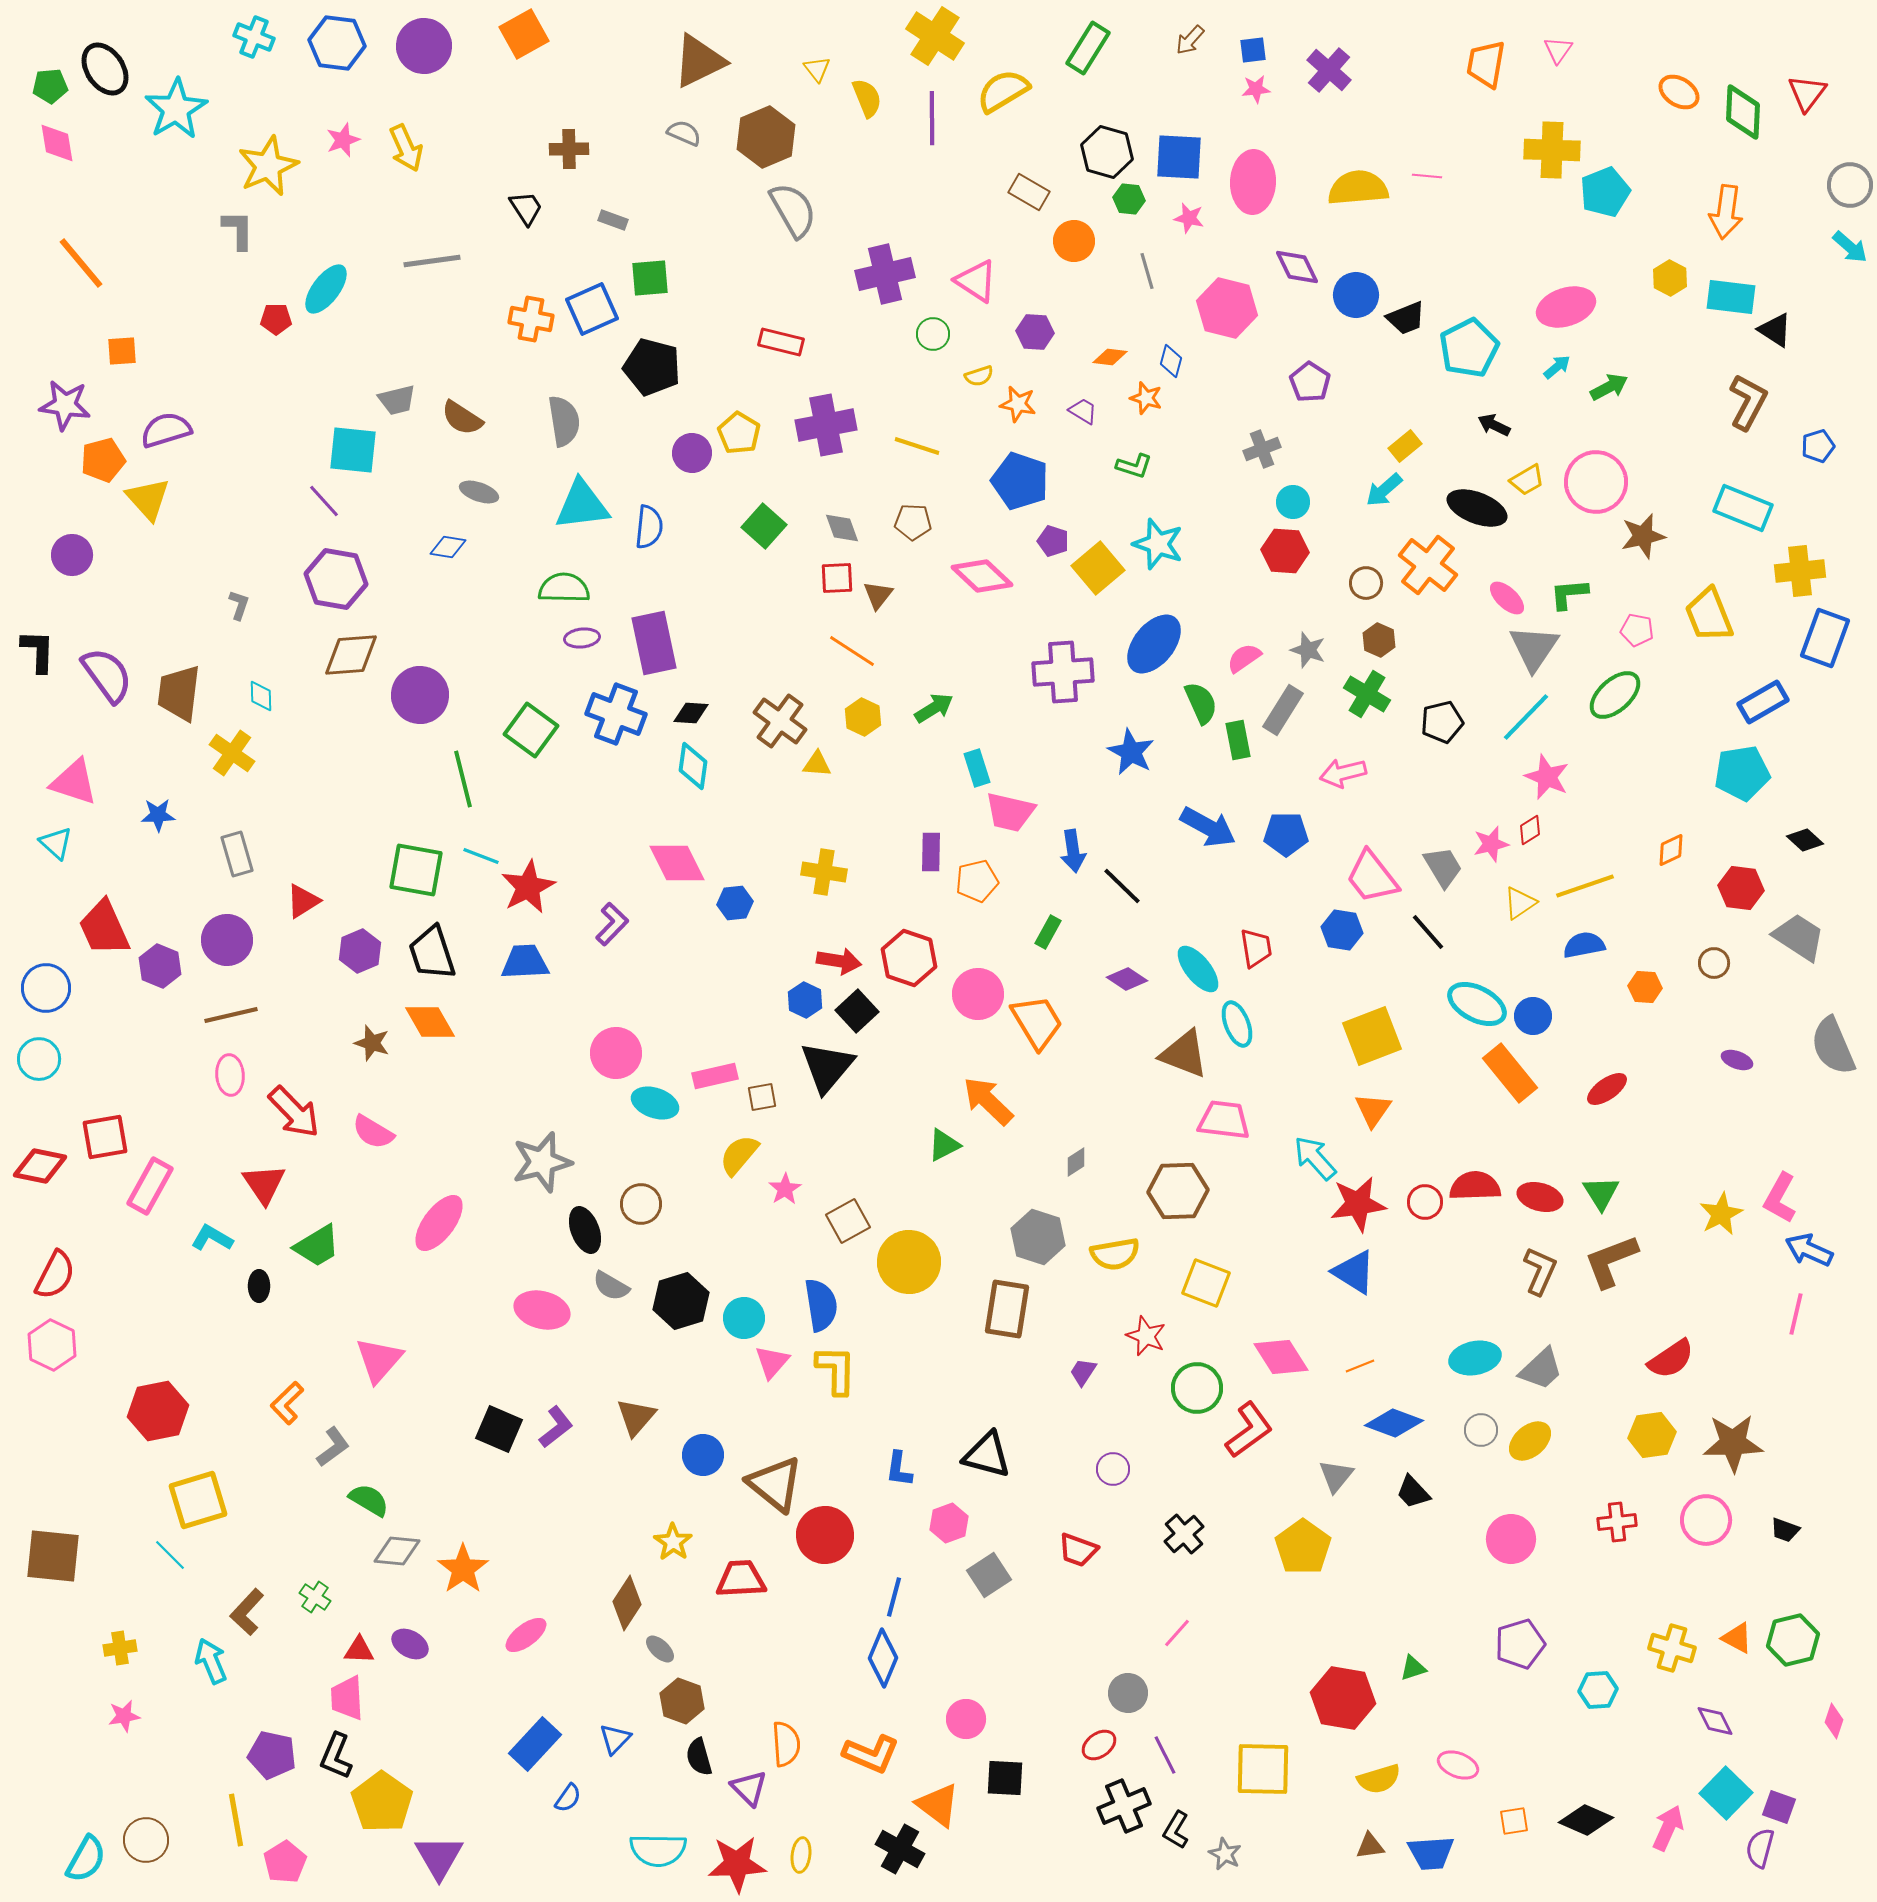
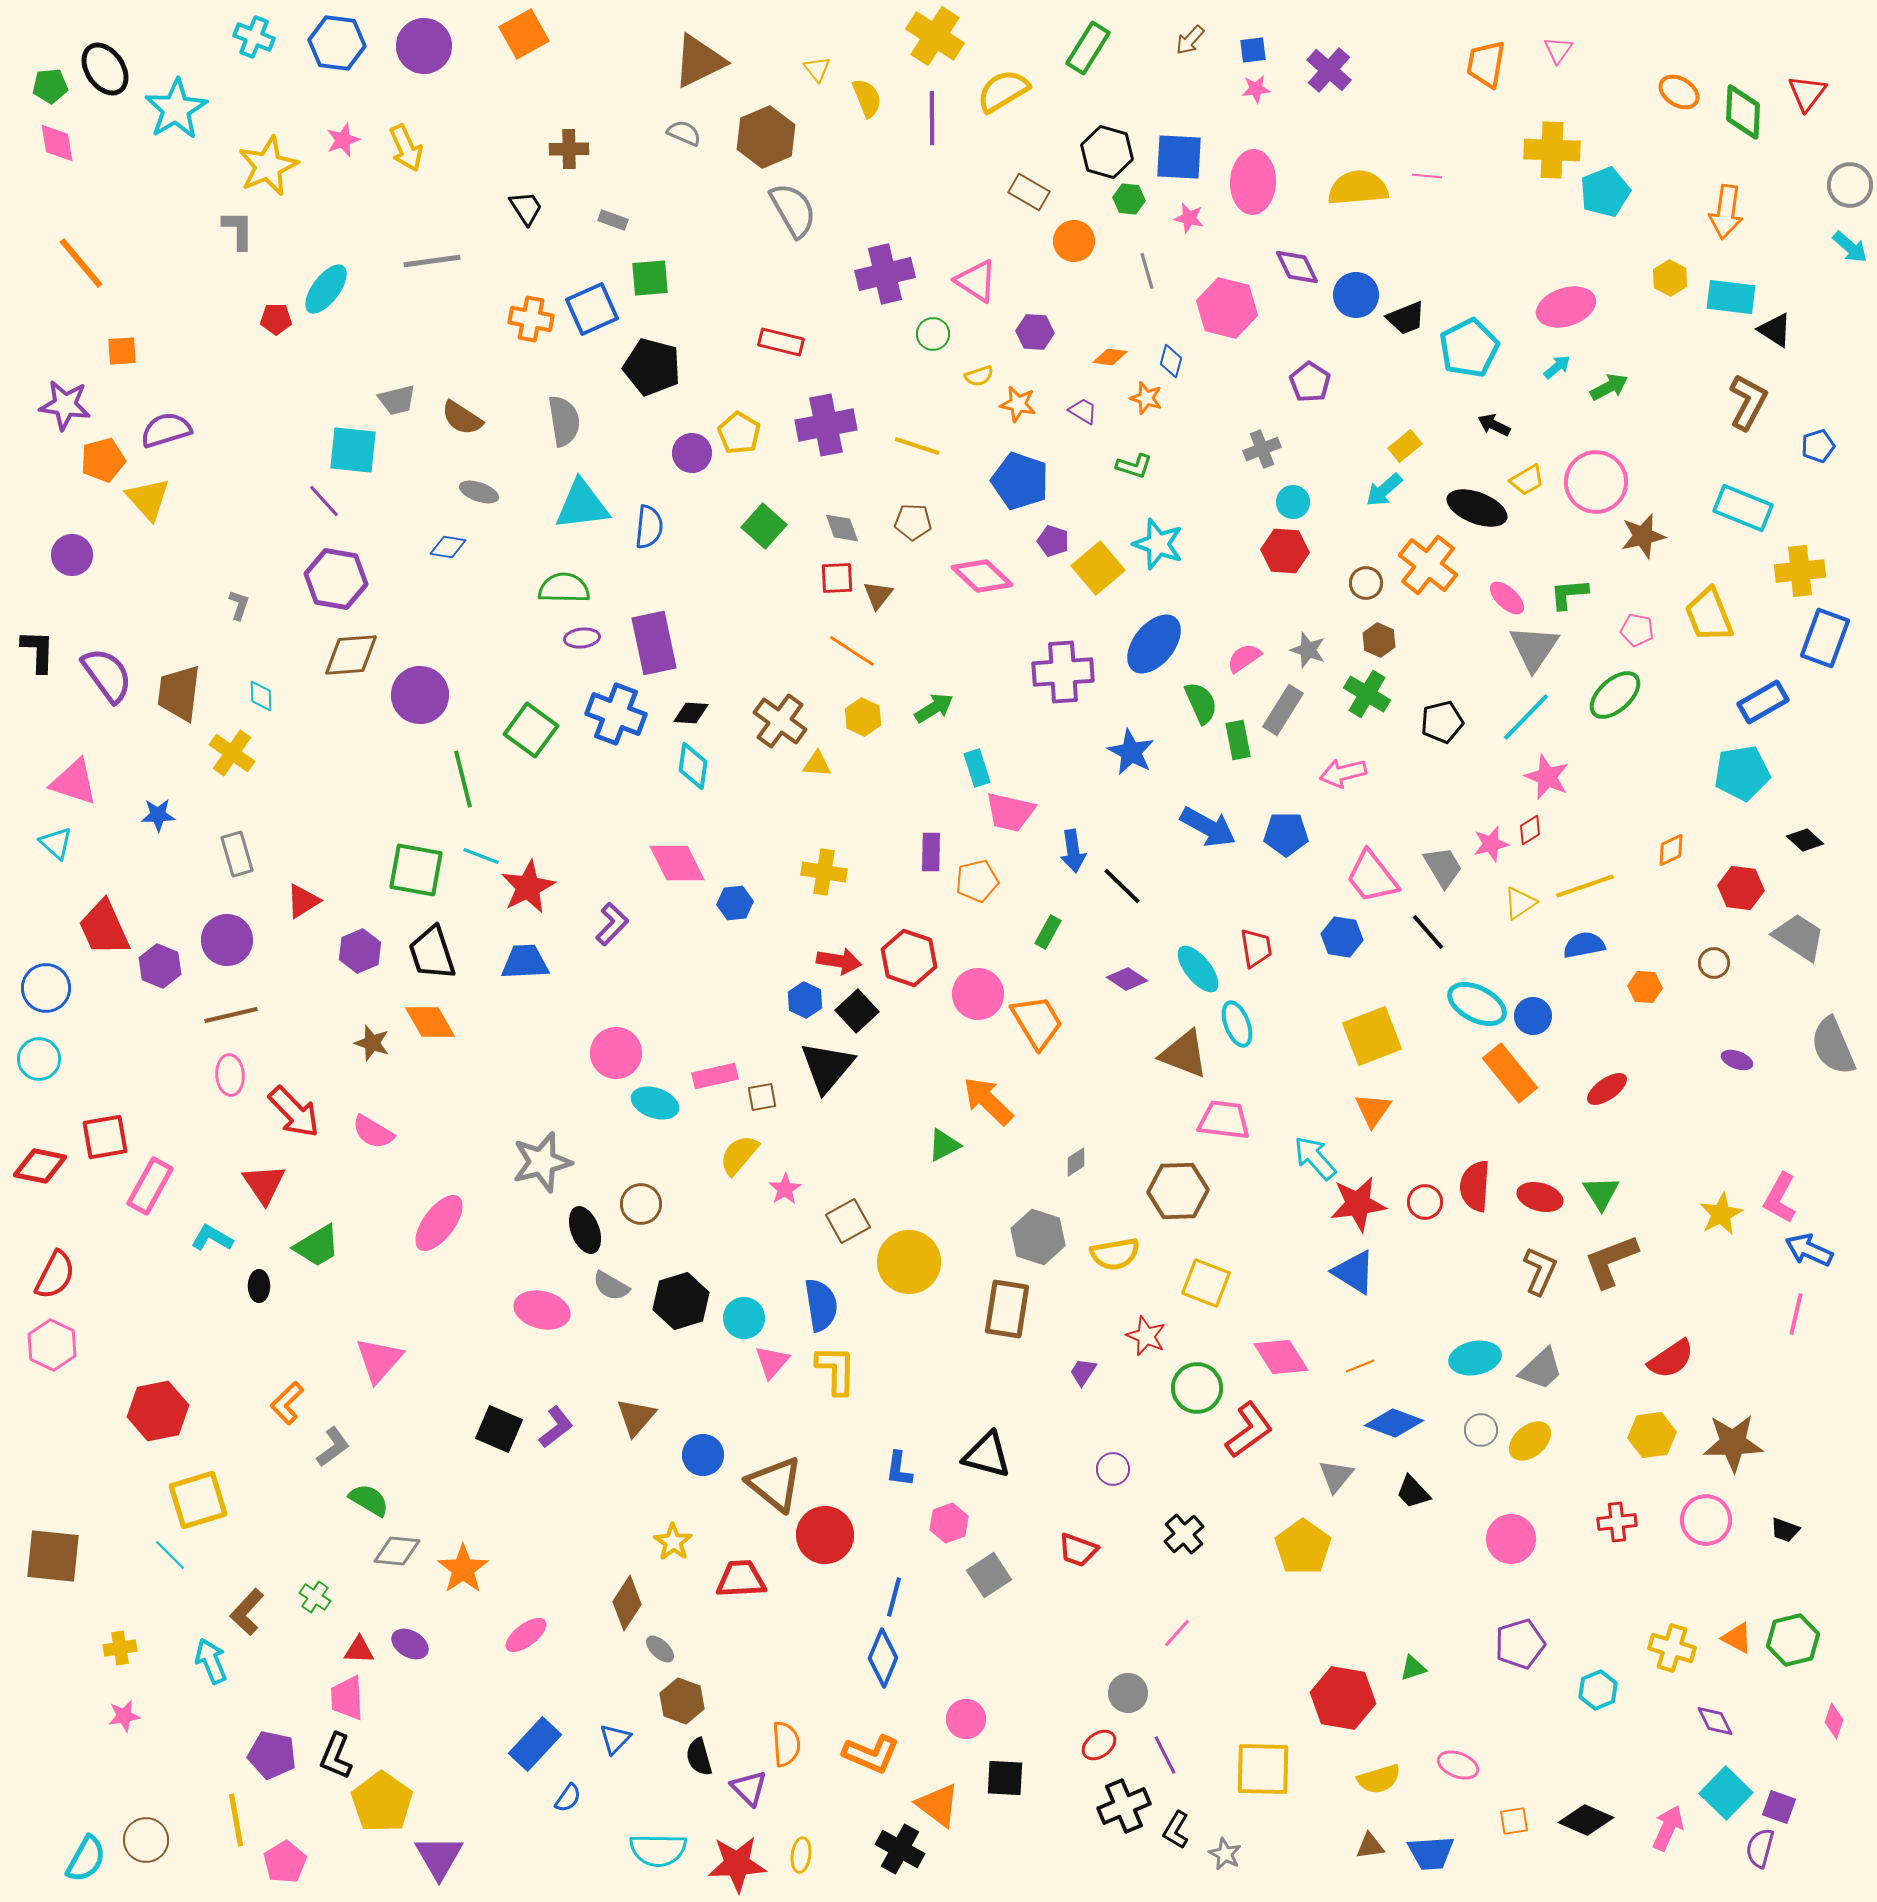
blue hexagon at (1342, 930): moved 7 px down
red semicircle at (1475, 1186): rotated 84 degrees counterclockwise
cyan hexagon at (1598, 1690): rotated 18 degrees counterclockwise
